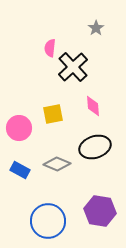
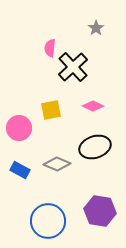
pink diamond: rotated 60 degrees counterclockwise
yellow square: moved 2 px left, 4 px up
